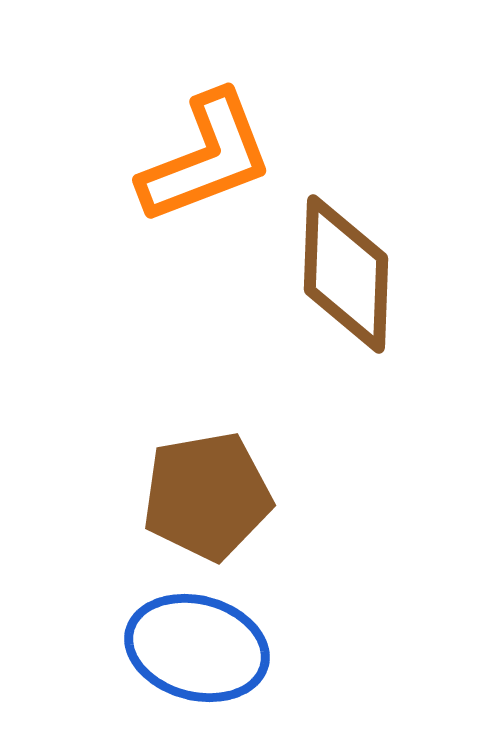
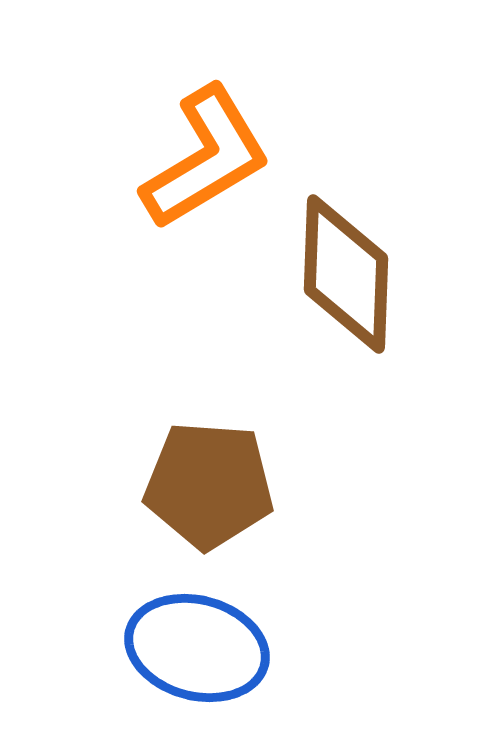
orange L-shape: rotated 10 degrees counterclockwise
brown pentagon: moved 2 px right, 11 px up; rotated 14 degrees clockwise
